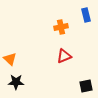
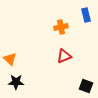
black square: rotated 32 degrees clockwise
